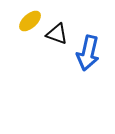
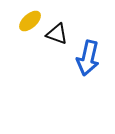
blue arrow: moved 5 px down
